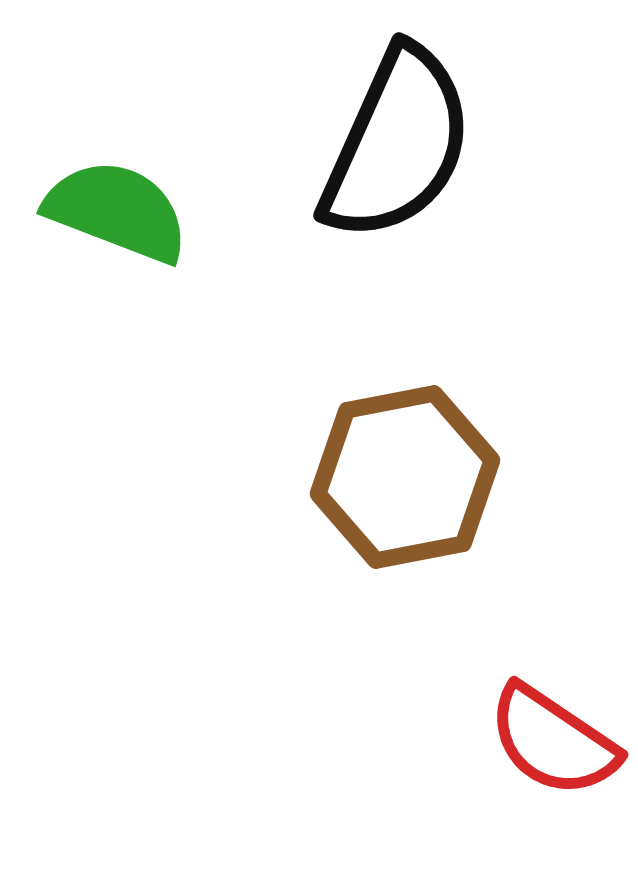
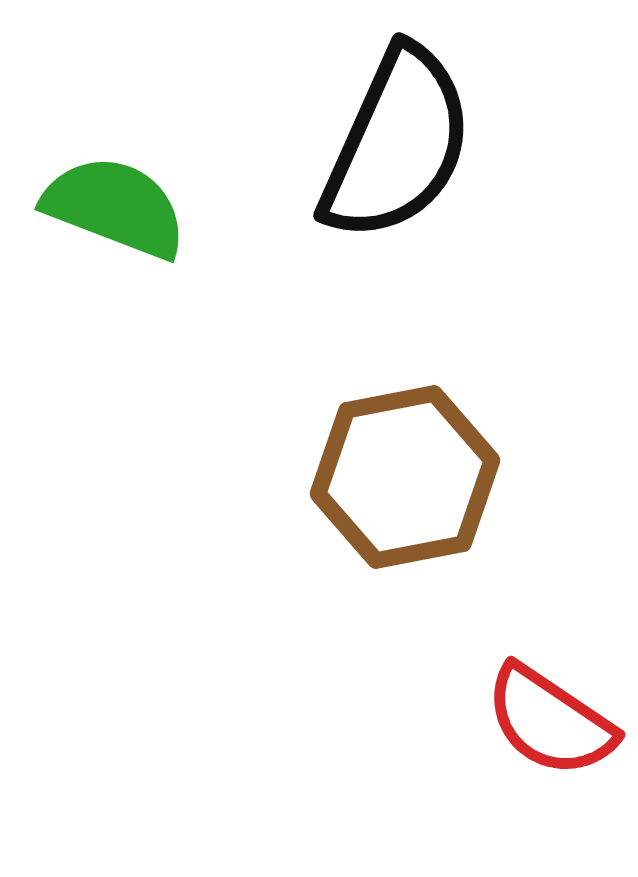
green semicircle: moved 2 px left, 4 px up
red semicircle: moved 3 px left, 20 px up
